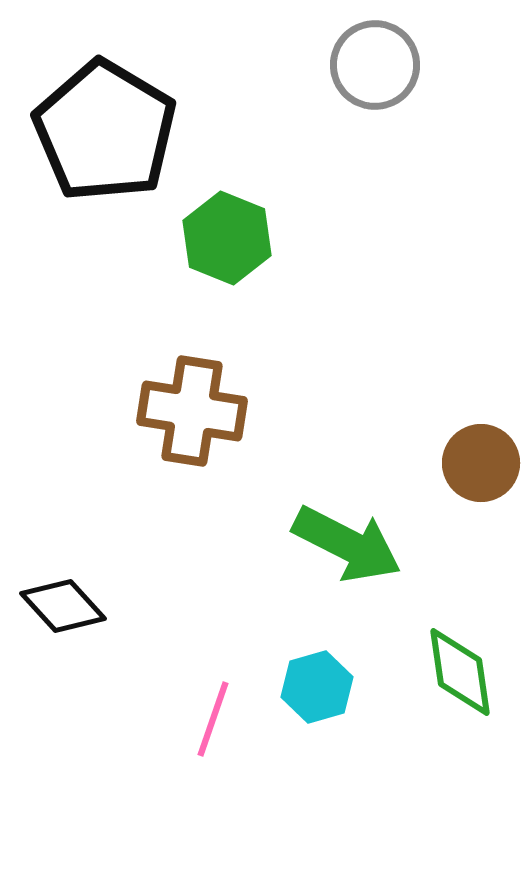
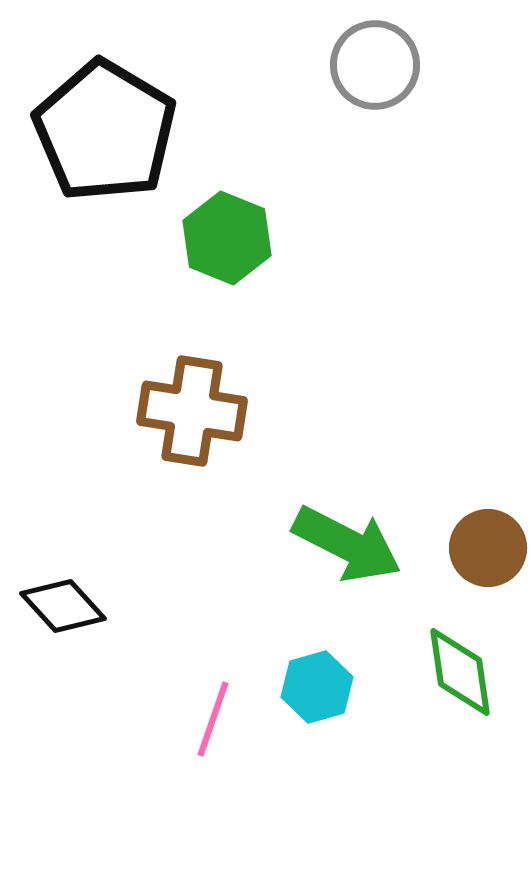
brown circle: moved 7 px right, 85 px down
